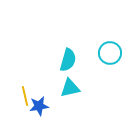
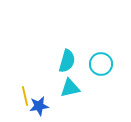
cyan circle: moved 9 px left, 11 px down
cyan semicircle: moved 1 px left, 1 px down
